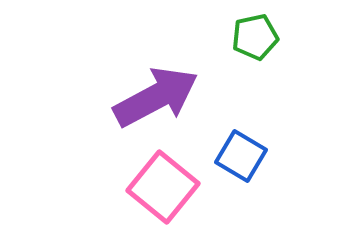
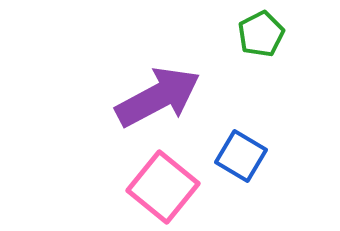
green pentagon: moved 6 px right, 3 px up; rotated 15 degrees counterclockwise
purple arrow: moved 2 px right
